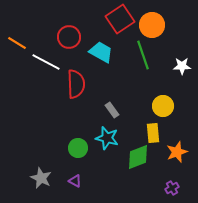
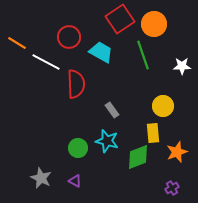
orange circle: moved 2 px right, 1 px up
cyan star: moved 3 px down
